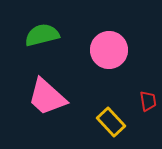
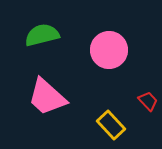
red trapezoid: rotated 35 degrees counterclockwise
yellow rectangle: moved 3 px down
